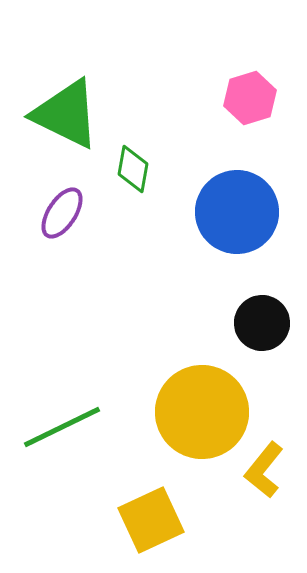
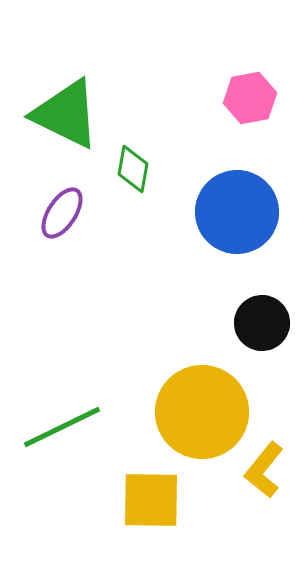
pink hexagon: rotated 6 degrees clockwise
yellow square: moved 20 px up; rotated 26 degrees clockwise
